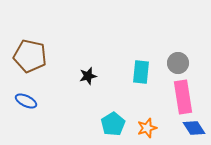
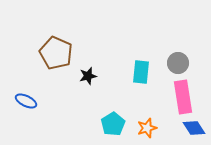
brown pentagon: moved 26 px right, 3 px up; rotated 12 degrees clockwise
